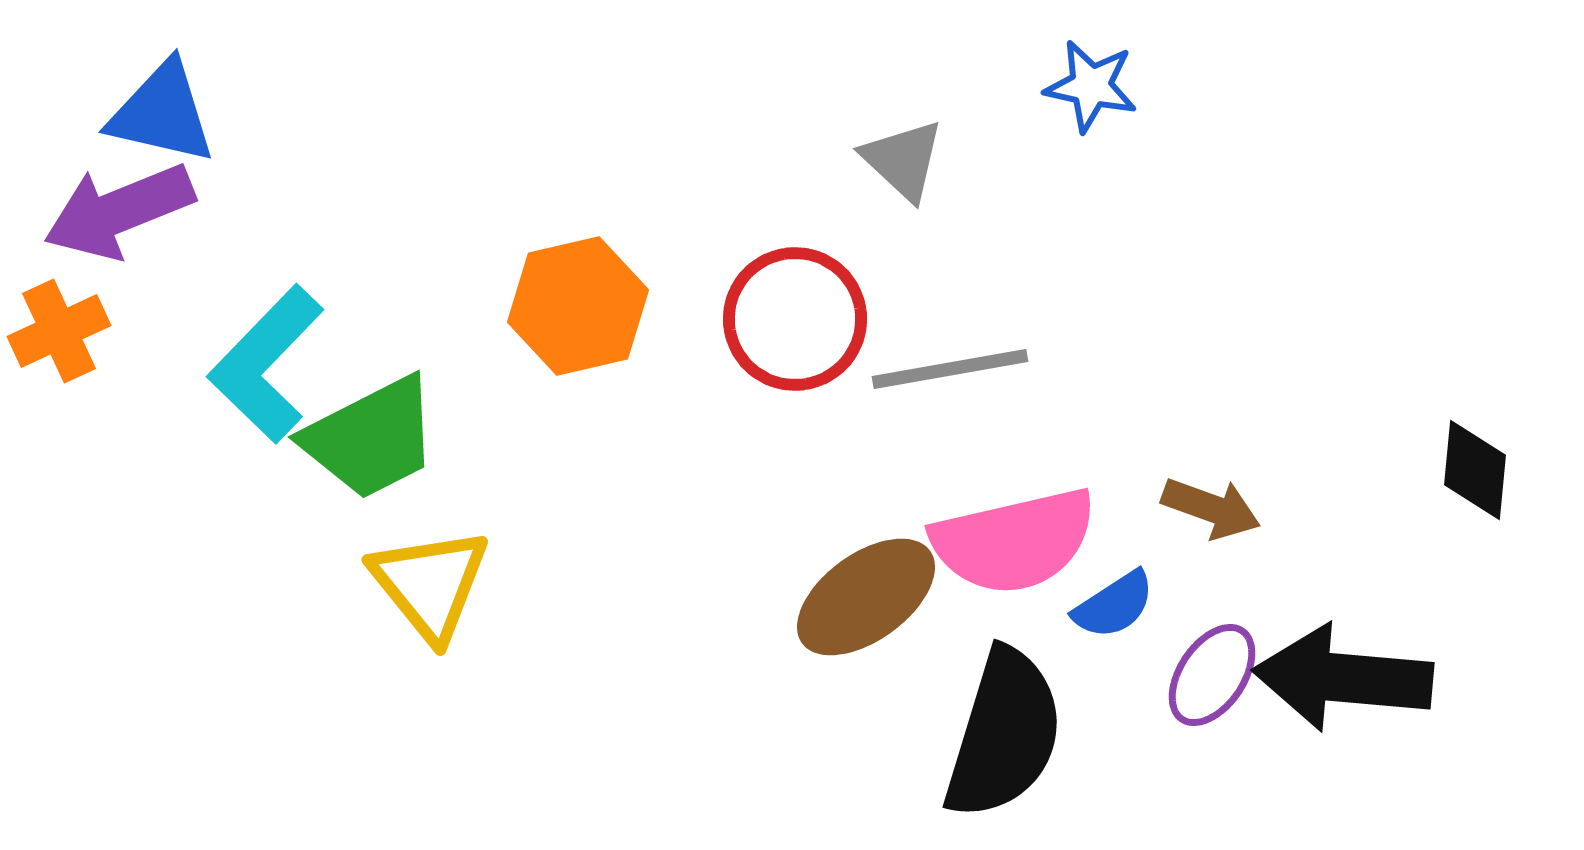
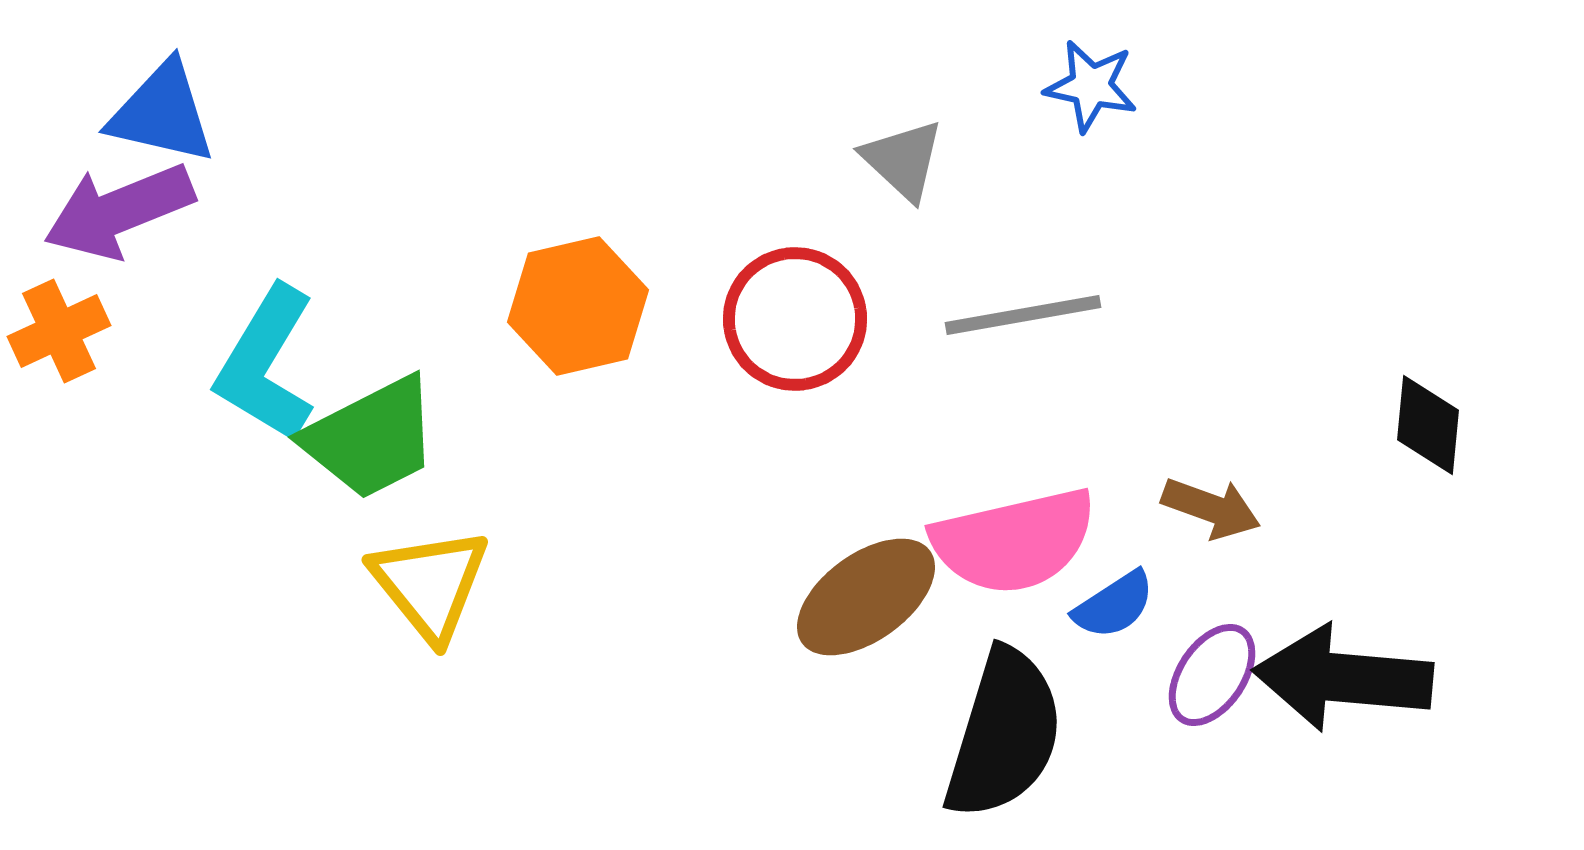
cyan L-shape: rotated 13 degrees counterclockwise
gray line: moved 73 px right, 54 px up
black diamond: moved 47 px left, 45 px up
